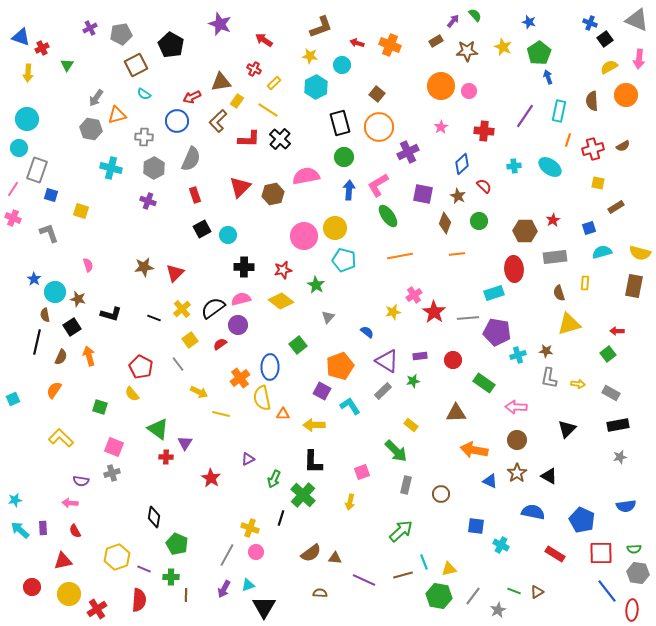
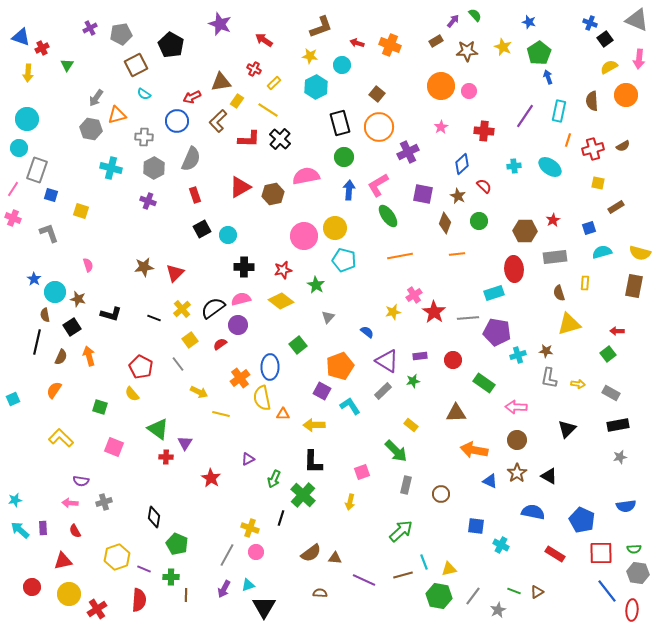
red triangle at (240, 187): rotated 15 degrees clockwise
gray cross at (112, 473): moved 8 px left, 29 px down
